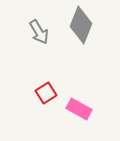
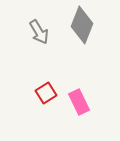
gray diamond: moved 1 px right
pink rectangle: moved 7 px up; rotated 35 degrees clockwise
